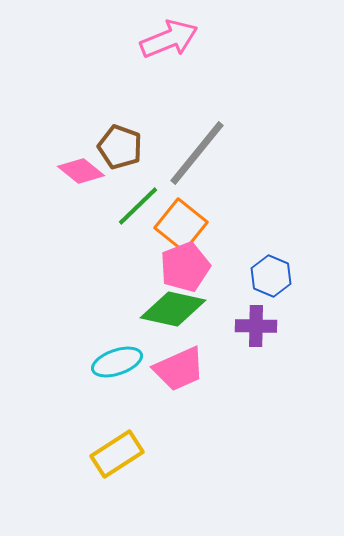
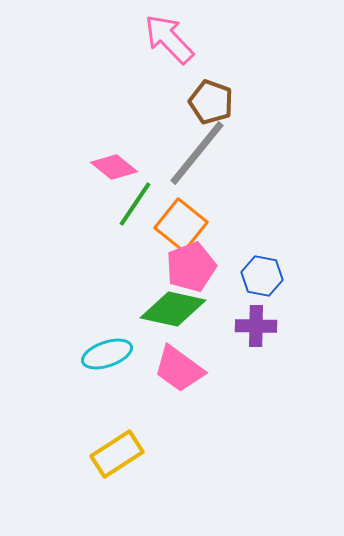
pink arrow: rotated 112 degrees counterclockwise
brown pentagon: moved 91 px right, 45 px up
pink diamond: moved 33 px right, 4 px up
green line: moved 3 px left, 2 px up; rotated 12 degrees counterclockwise
pink pentagon: moved 6 px right
blue hexagon: moved 9 px left; rotated 12 degrees counterclockwise
cyan ellipse: moved 10 px left, 8 px up
pink trapezoid: rotated 60 degrees clockwise
